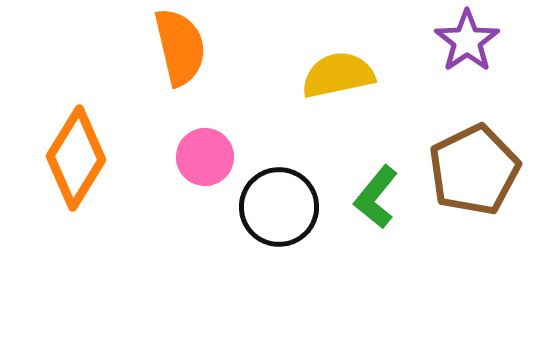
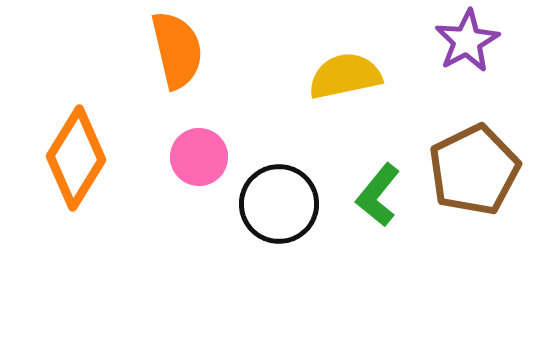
purple star: rotated 6 degrees clockwise
orange semicircle: moved 3 px left, 3 px down
yellow semicircle: moved 7 px right, 1 px down
pink circle: moved 6 px left
green L-shape: moved 2 px right, 2 px up
black circle: moved 3 px up
